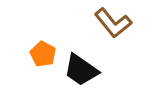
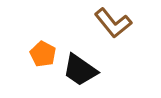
black trapezoid: moved 1 px left
